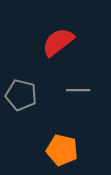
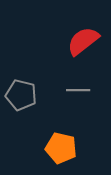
red semicircle: moved 25 px right, 1 px up
orange pentagon: moved 1 px left, 2 px up
